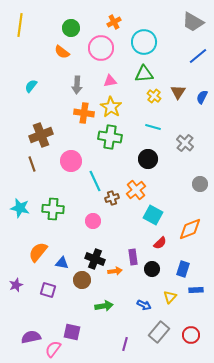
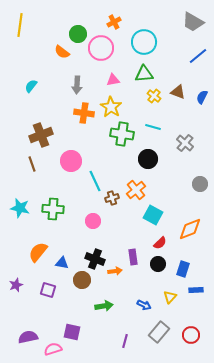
green circle at (71, 28): moved 7 px right, 6 px down
pink triangle at (110, 81): moved 3 px right, 1 px up
brown triangle at (178, 92): rotated 42 degrees counterclockwise
green cross at (110, 137): moved 12 px right, 3 px up
black circle at (152, 269): moved 6 px right, 5 px up
purple semicircle at (31, 337): moved 3 px left
purple line at (125, 344): moved 3 px up
pink semicircle at (53, 349): rotated 36 degrees clockwise
